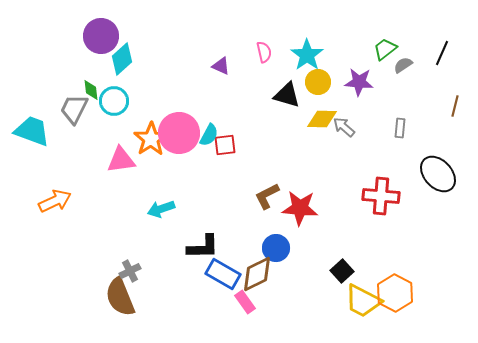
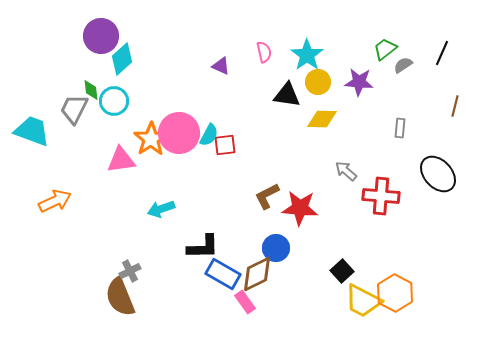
black triangle: rotated 8 degrees counterclockwise
gray arrow: moved 2 px right, 44 px down
